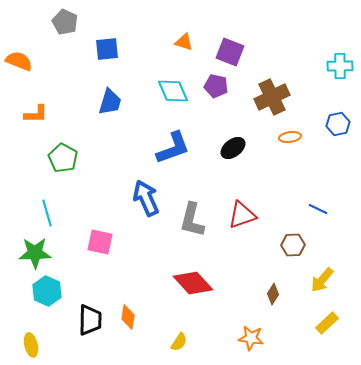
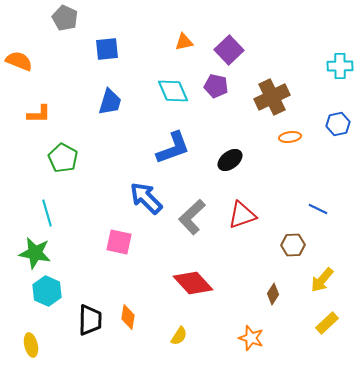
gray pentagon: moved 4 px up
orange triangle: rotated 30 degrees counterclockwise
purple square: moved 1 px left, 2 px up; rotated 24 degrees clockwise
orange L-shape: moved 3 px right
black ellipse: moved 3 px left, 12 px down
blue arrow: rotated 21 degrees counterclockwise
gray L-shape: moved 3 px up; rotated 33 degrees clockwise
pink square: moved 19 px right
green star: rotated 12 degrees clockwise
orange star: rotated 10 degrees clockwise
yellow semicircle: moved 6 px up
